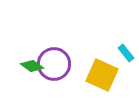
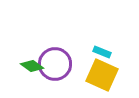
cyan rectangle: moved 24 px left, 1 px up; rotated 30 degrees counterclockwise
purple circle: moved 1 px right
